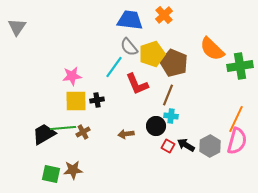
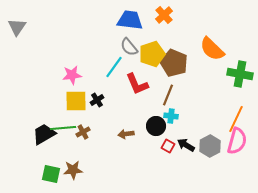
green cross: moved 8 px down; rotated 20 degrees clockwise
pink star: moved 1 px up
black cross: rotated 24 degrees counterclockwise
